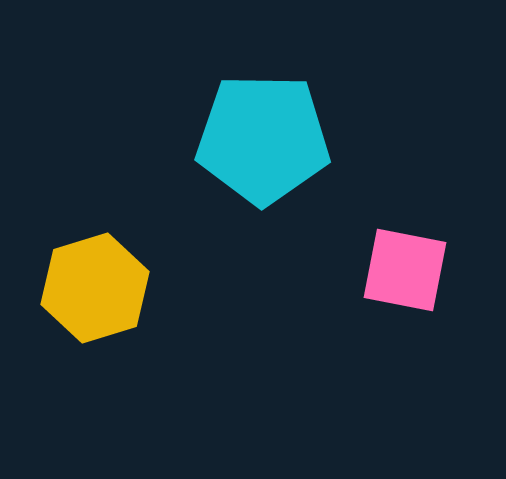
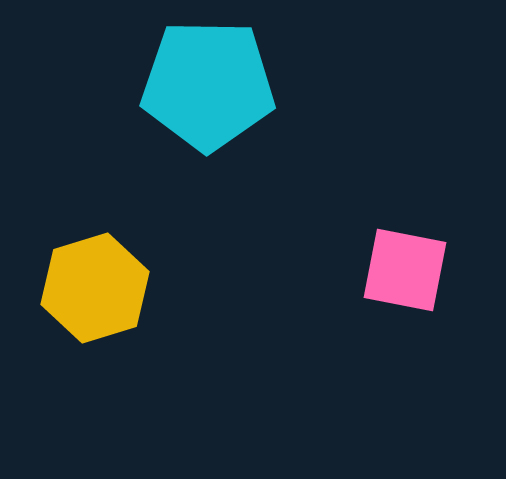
cyan pentagon: moved 55 px left, 54 px up
